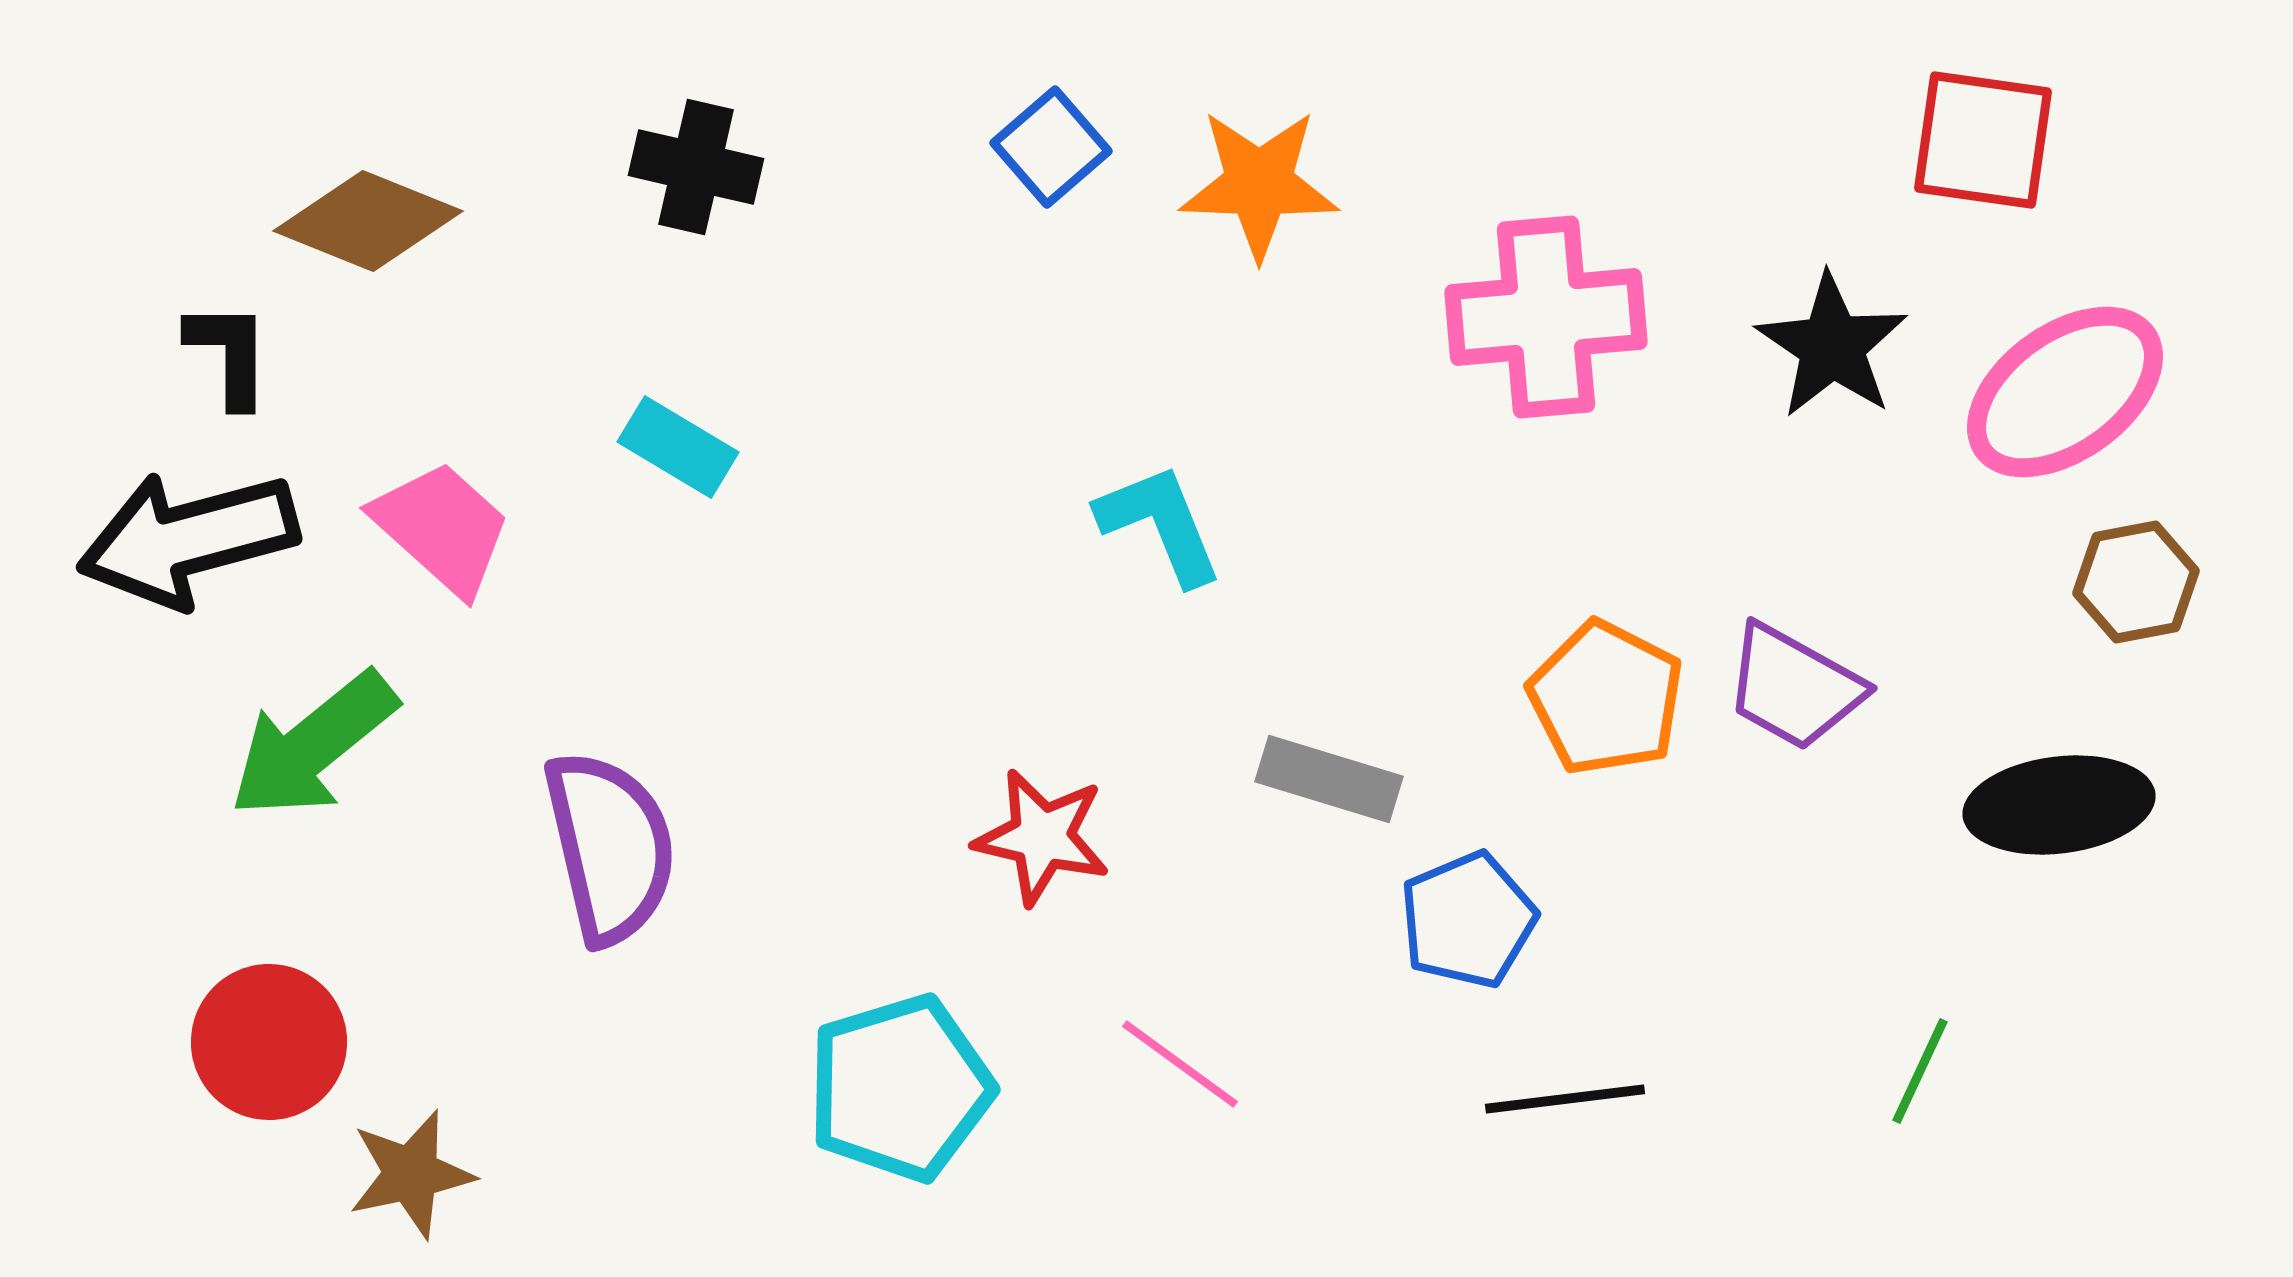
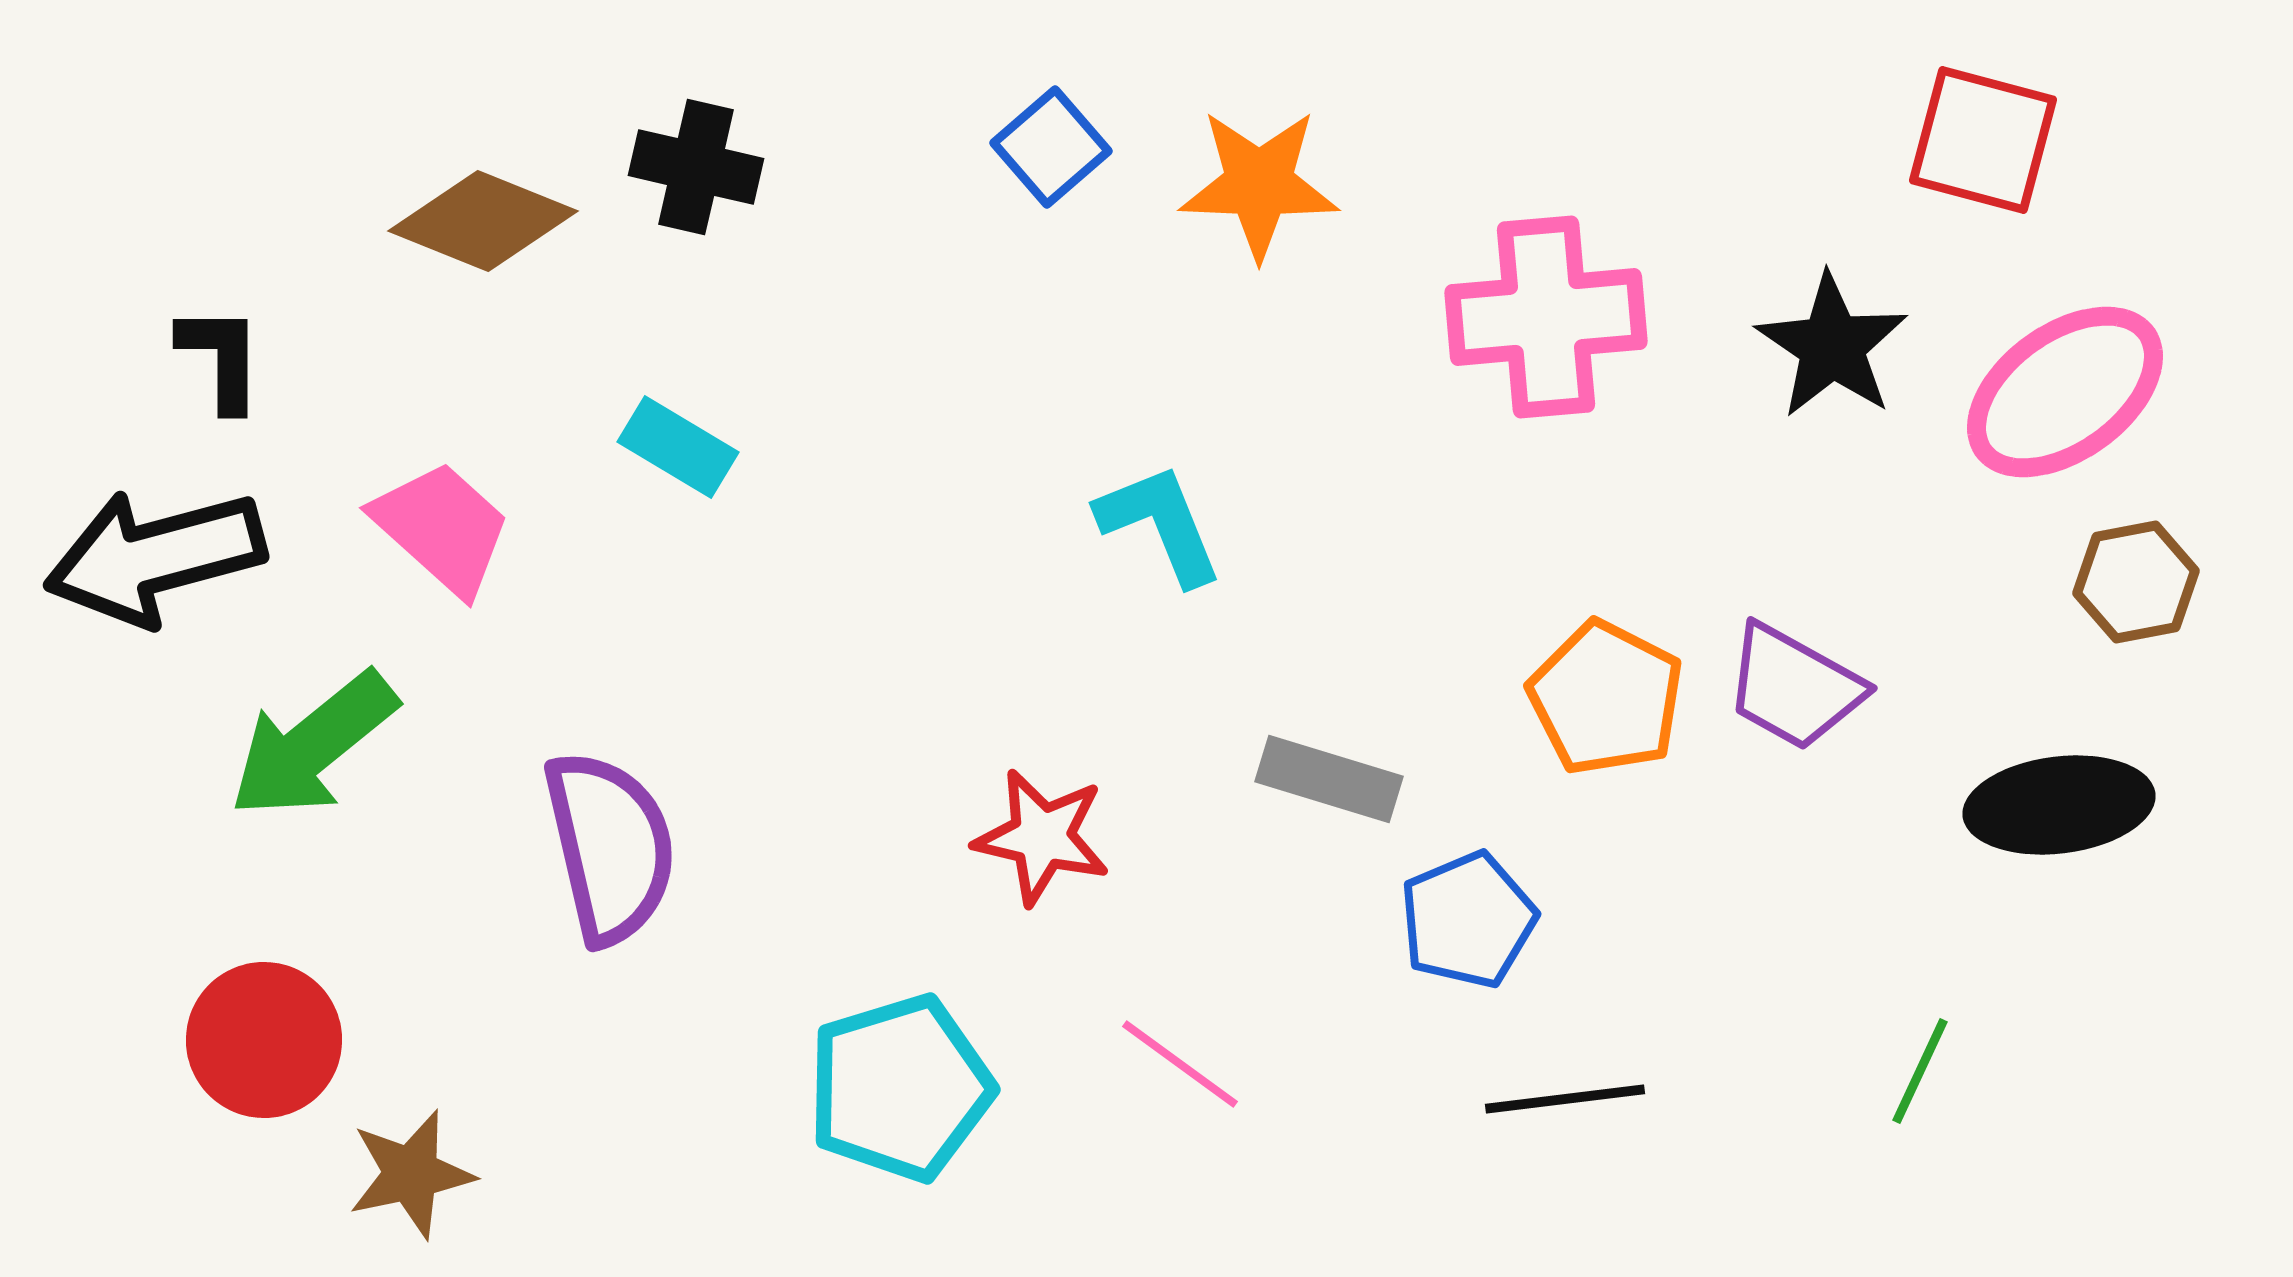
red square: rotated 7 degrees clockwise
brown diamond: moved 115 px right
black L-shape: moved 8 px left, 4 px down
black arrow: moved 33 px left, 18 px down
red circle: moved 5 px left, 2 px up
